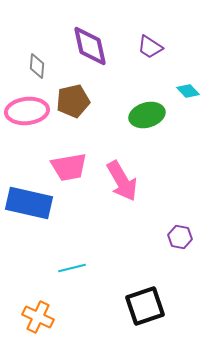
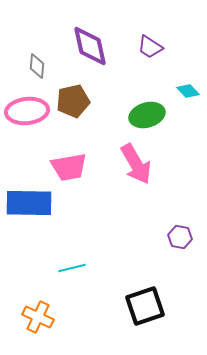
pink arrow: moved 14 px right, 17 px up
blue rectangle: rotated 12 degrees counterclockwise
